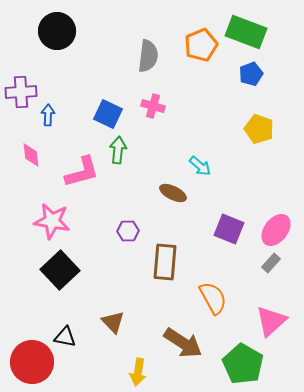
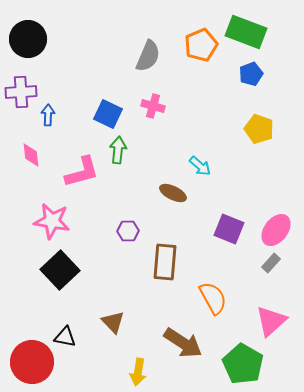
black circle: moved 29 px left, 8 px down
gray semicircle: rotated 16 degrees clockwise
